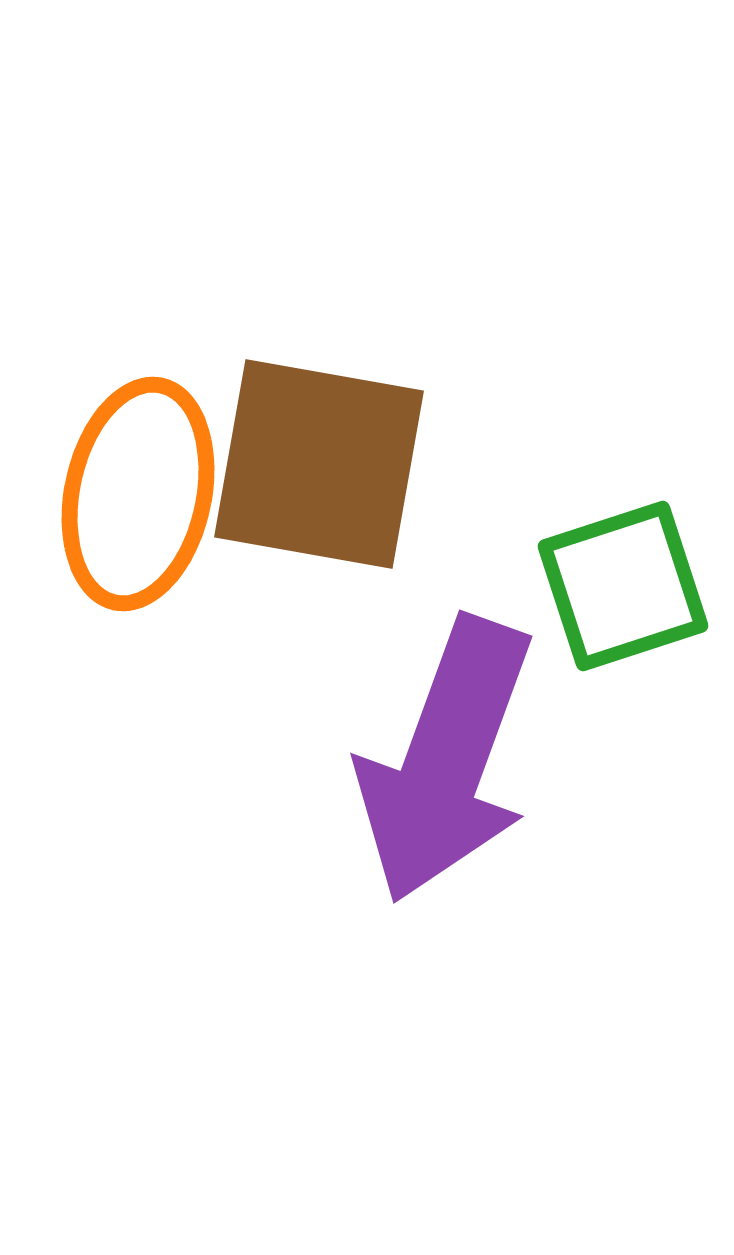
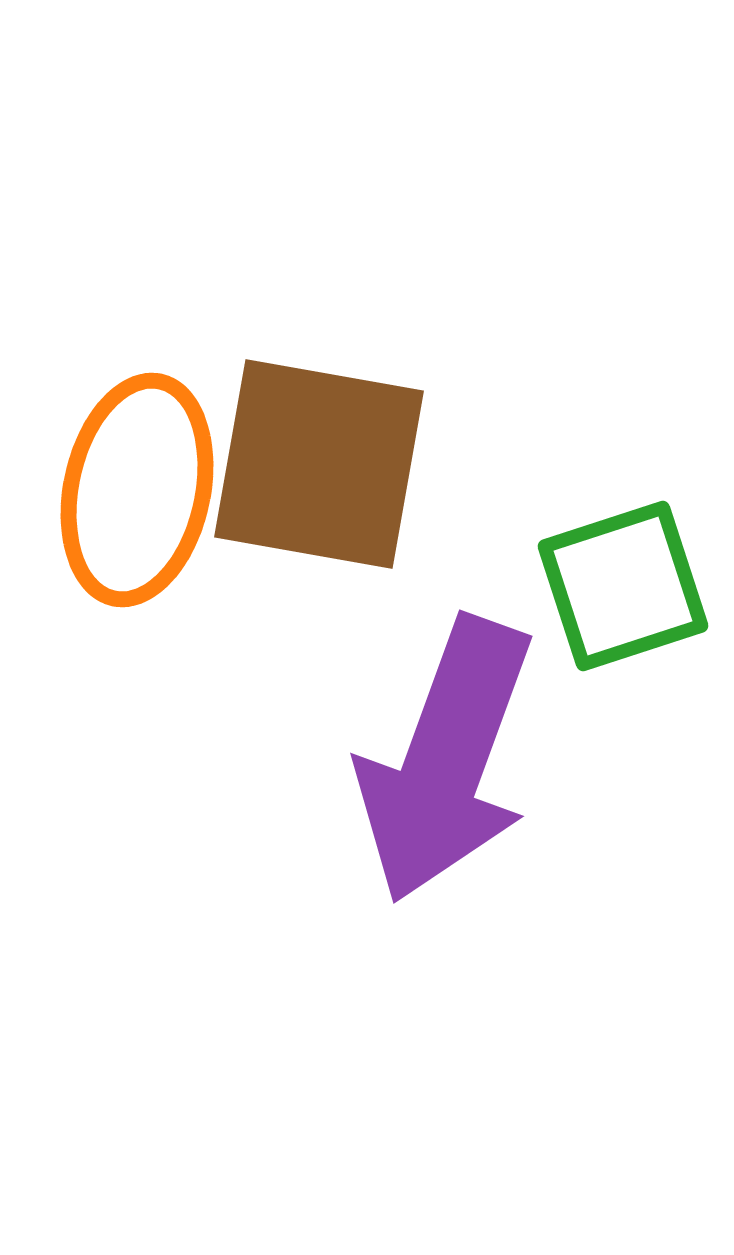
orange ellipse: moved 1 px left, 4 px up
